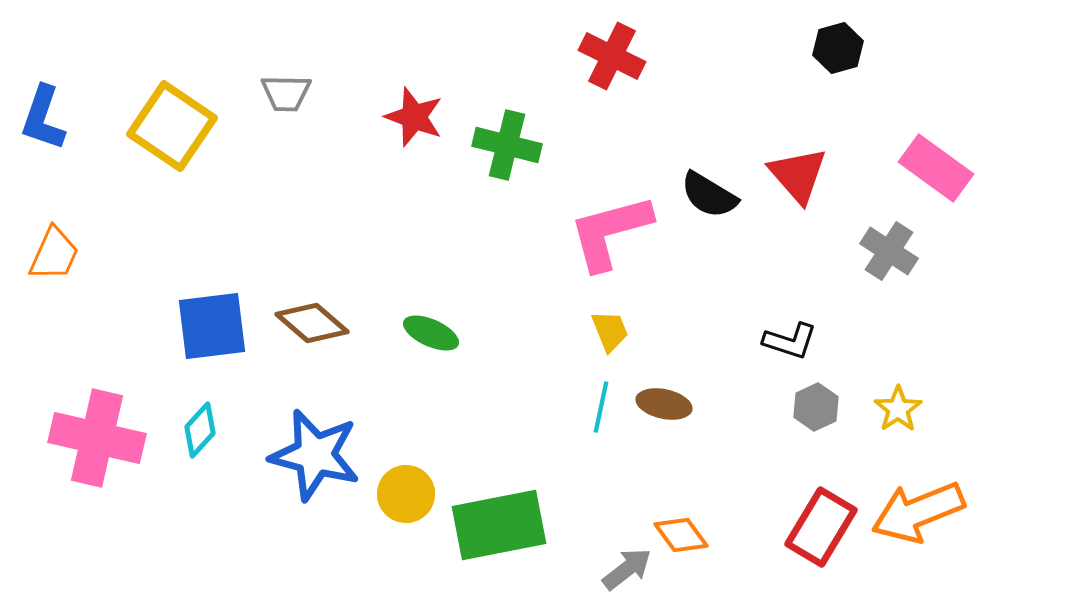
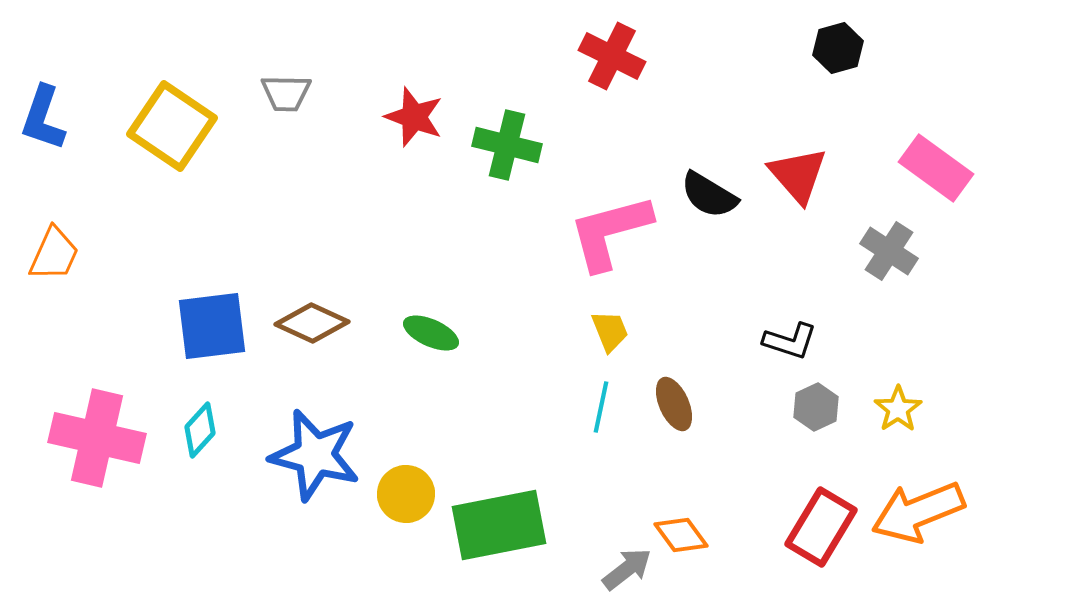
brown diamond: rotated 16 degrees counterclockwise
brown ellipse: moved 10 px right; rotated 54 degrees clockwise
